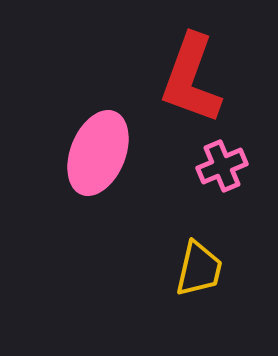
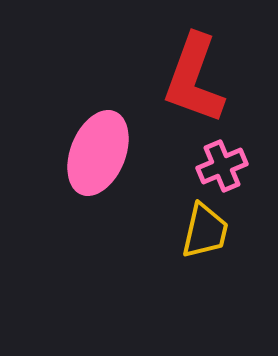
red L-shape: moved 3 px right
yellow trapezoid: moved 6 px right, 38 px up
